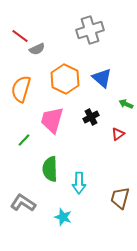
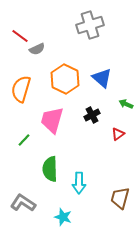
gray cross: moved 5 px up
black cross: moved 1 px right, 2 px up
